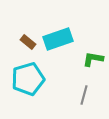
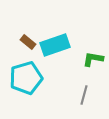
cyan rectangle: moved 3 px left, 6 px down
cyan pentagon: moved 2 px left, 1 px up
